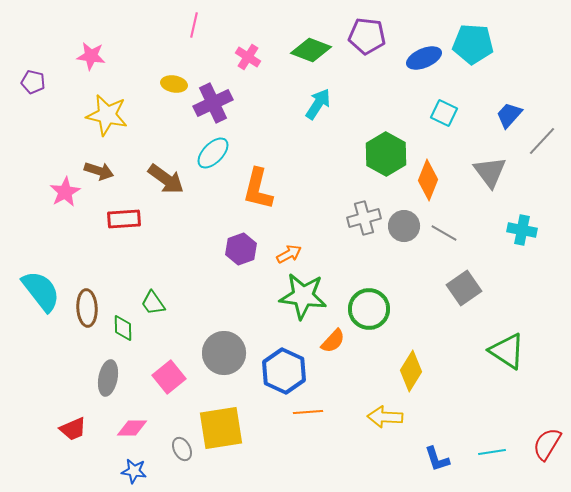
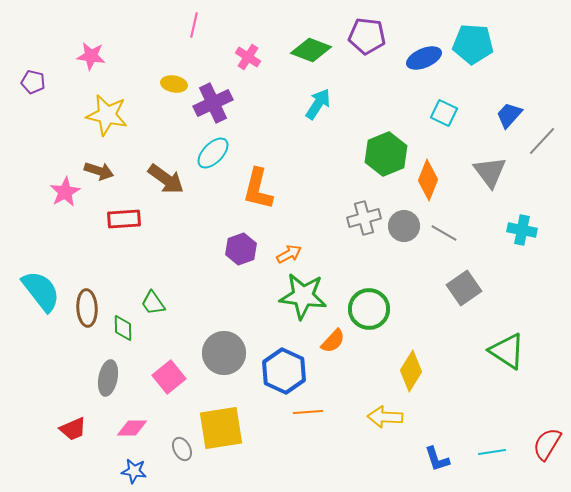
green hexagon at (386, 154): rotated 9 degrees clockwise
